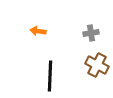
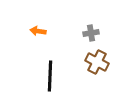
brown cross: moved 3 px up
